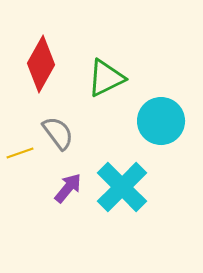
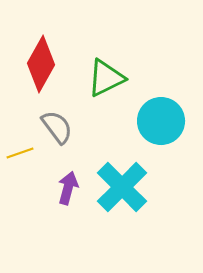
gray semicircle: moved 1 px left, 6 px up
purple arrow: rotated 24 degrees counterclockwise
